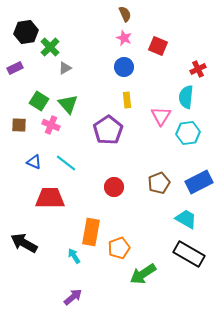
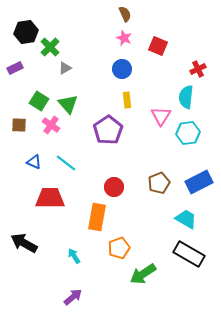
blue circle: moved 2 px left, 2 px down
pink cross: rotated 12 degrees clockwise
orange rectangle: moved 6 px right, 15 px up
